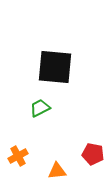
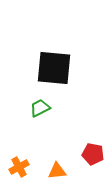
black square: moved 1 px left, 1 px down
orange cross: moved 1 px right, 11 px down
